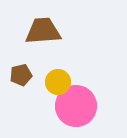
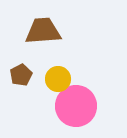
brown pentagon: rotated 15 degrees counterclockwise
yellow circle: moved 3 px up
